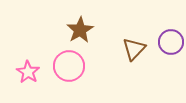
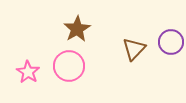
brown star: moved 3 px left, 1 px up
